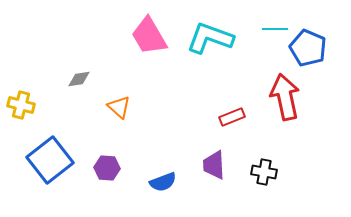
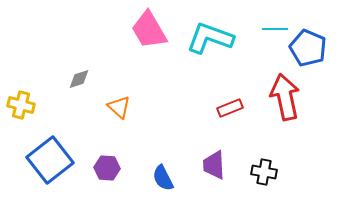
pink trapezoid: moved 6 px up
gray diamond: rotated 10 degrees counterclockwise
red rectangle: moved 2 px left, 9 px up
blue semicircle: moved 4 px up; rotated 84 degrees clockwise
